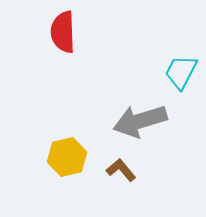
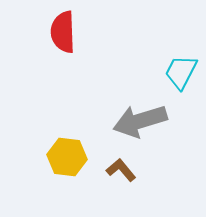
yellow hexagon: rotated 21 degrees clockwise
